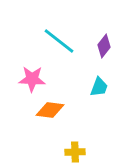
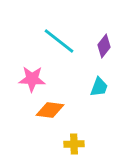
yellow cross: moved 1 px left, 8 px up
